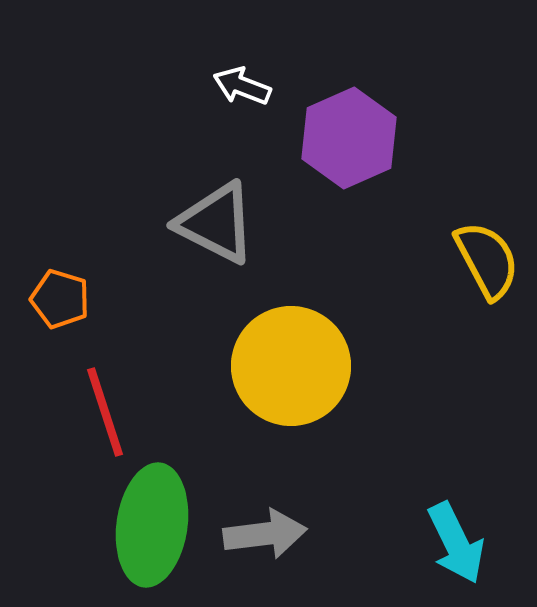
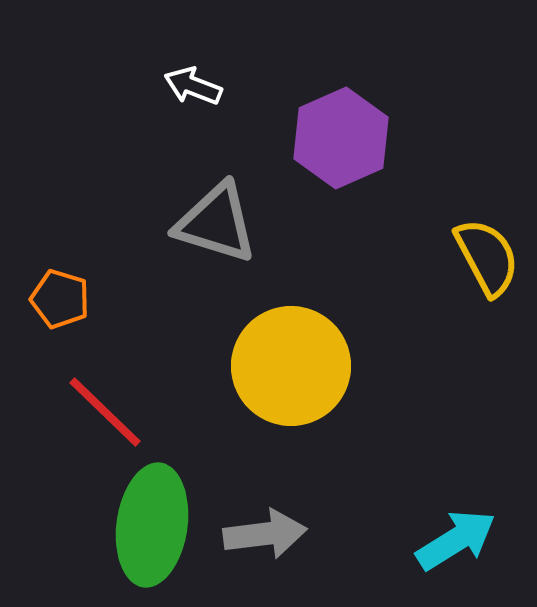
white arrow: moved 49 px left
purple hexagon: moved 8 px left
gray triangle: rotated 10 degrees counterclockwise
yellow semicircle: moved 3 px up
red line: rotated 28 degrees counterclockwise
cyan arrow: moved 3 px up; rotated 96 degrees counterclockwise
